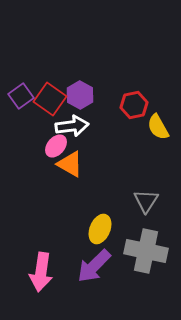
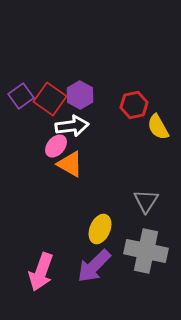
pink arrow: rotated 12 degrees clockwise
